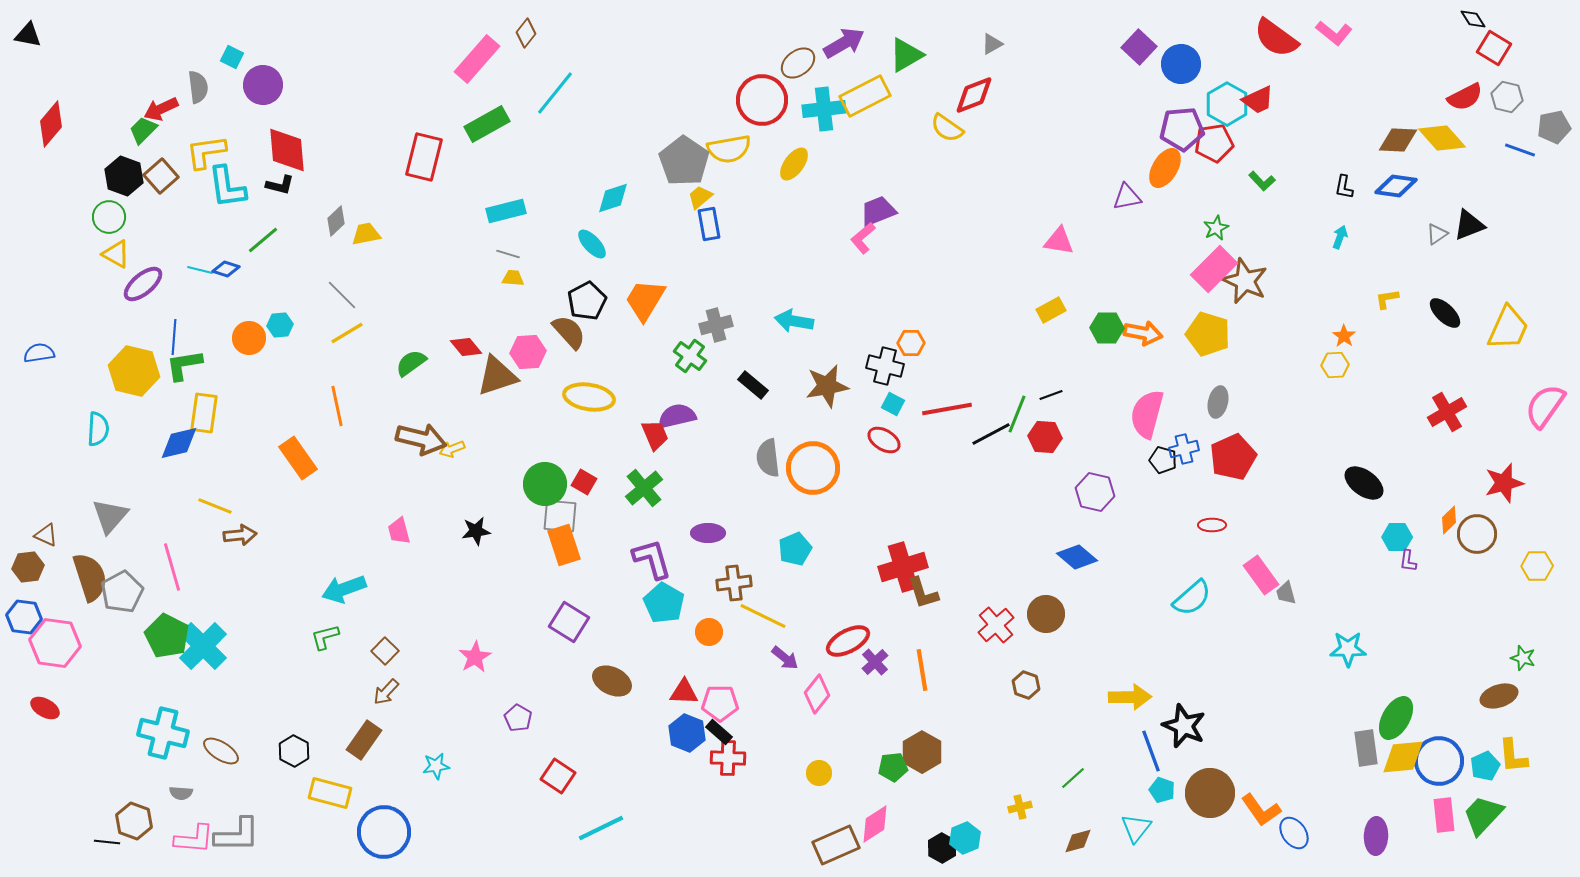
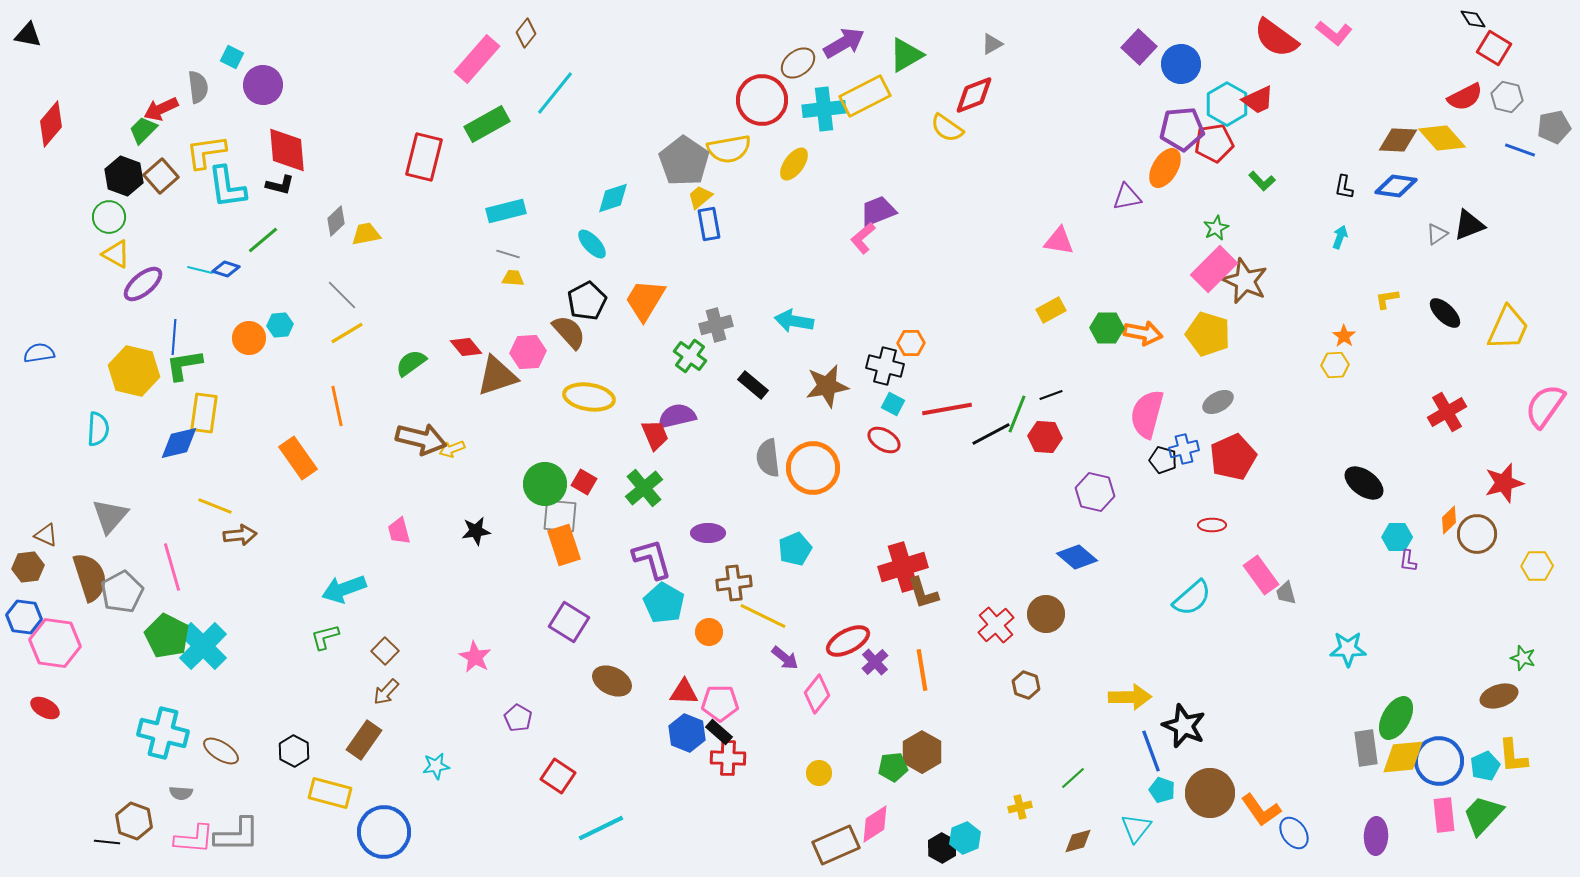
gray ellipse at (1218, 402): rotated 48 degrees clockwise
pink star at (475, 657): rotated 12 degrees counterclockwise
